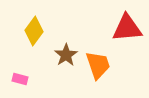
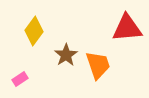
pink rectangle: rotated 49 degrees counterclockwise
